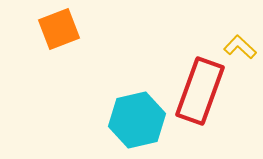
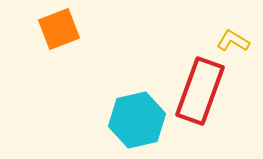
yellow L-shape: moved 7 px left, 6 px up; rotated 12 degrees counterclockwise
